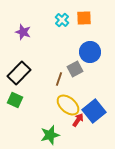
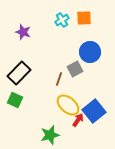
cyan cross: rotated 16 degrees clockwise
